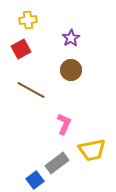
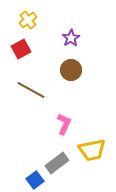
yellow cross: rotated 30 degrees counterclockwise
